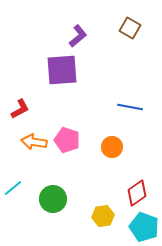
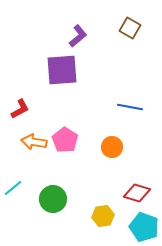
pink pentagon: moved 2 px left; rotated 15 degrees clockwise
red diamond: rotated 52 degrees clockwise
